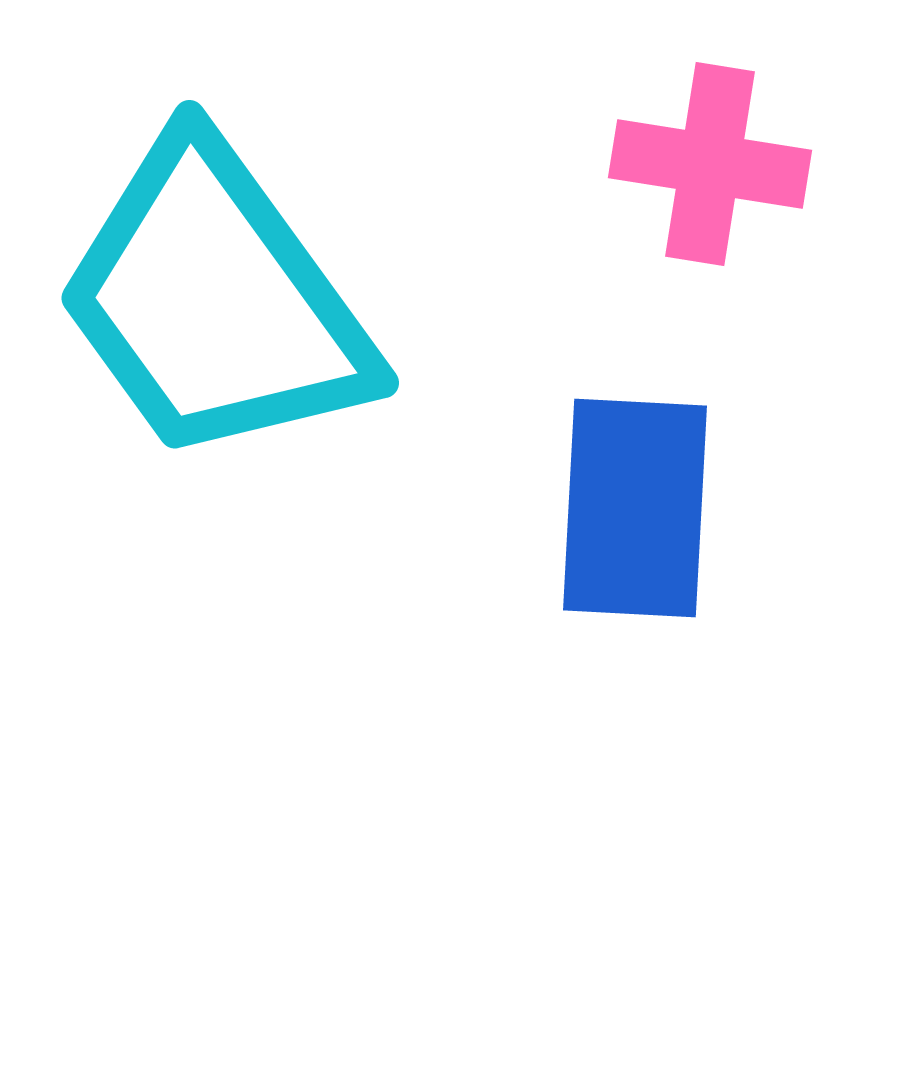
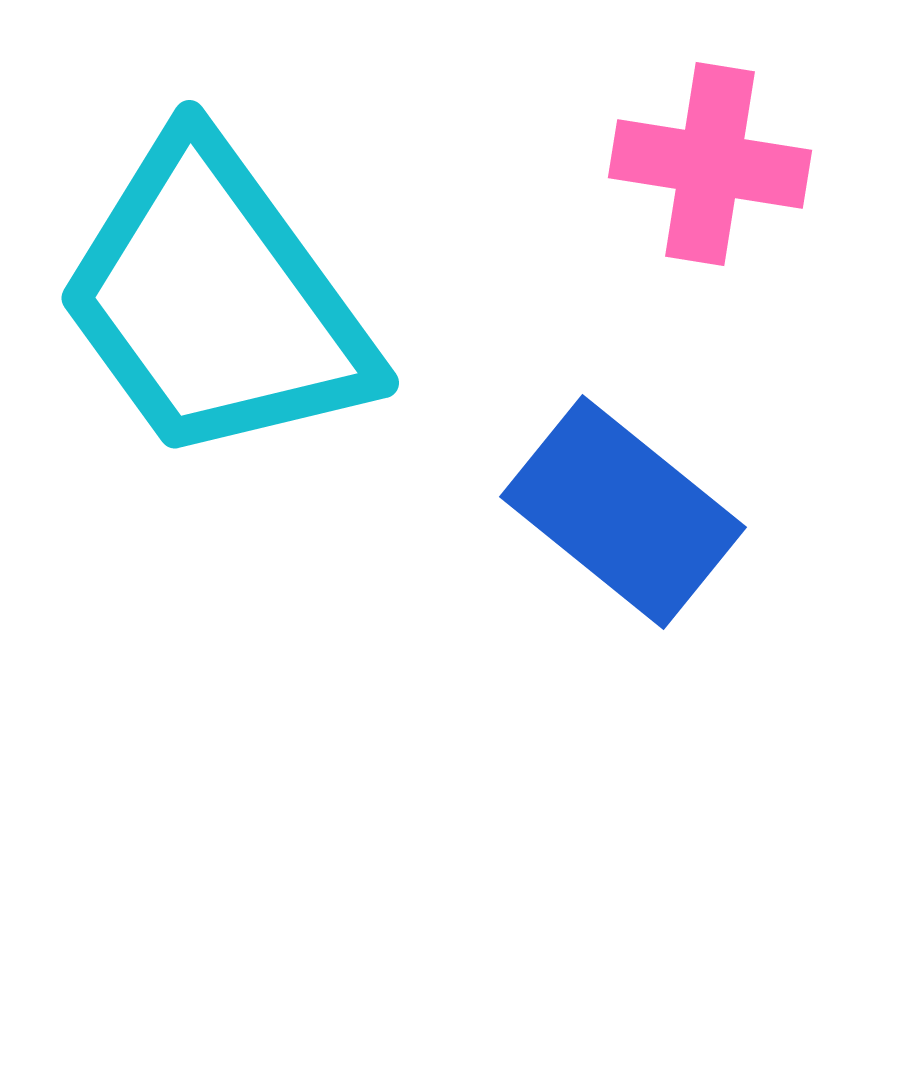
blue rectangle: moved 12 px left, 4 px down; rotated 54 degrees counterclockwise
